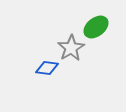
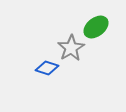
blue diamond: rotated 10 degrees clockwise
